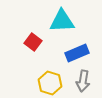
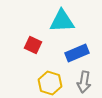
red square: moved 3 px down; rotated 12 degrees counterclockwise
gray arrow: moved 1 px right, 1 px down
